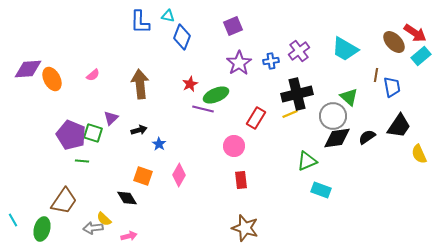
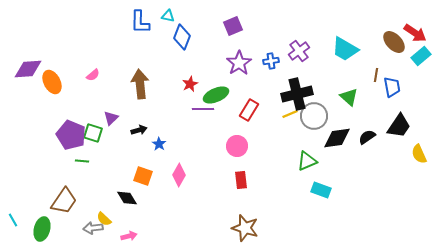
orange ellipse at (52, 79): moved 3 px down
purple line at (203, 109): rotated 15 degrees counterclockwise
gray circle at (333, 116): moved 19 px left
red rectangle at (256, 118): moved 7 px left, 8 px up
pink circle at (234, 146): moved 3 px right
